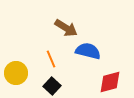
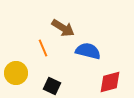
brown arrow: moved 3 px left
orange line: moved 8 px left, 11 px up
black square: rotated 18 degrees counterclockwise
